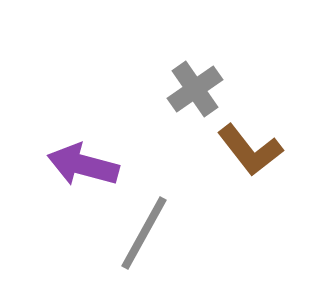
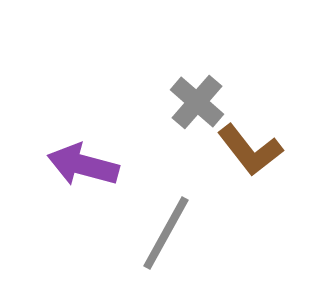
gray cross: moved 2 px right, 13 px down; rotated 14 degrees counterclockwise
gray line: moved 22 px right
